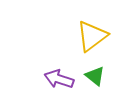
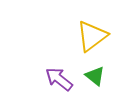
purple arrow: rotated 20 degrees clockwise
